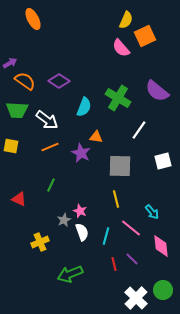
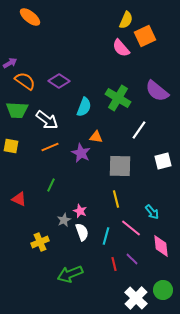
orange ellipse: moved 3 px left, 2 px up; rotated 25 degrees counterclockwise
